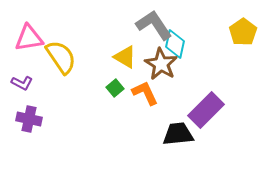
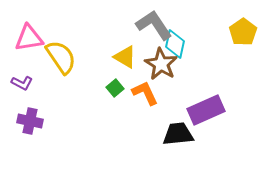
purple rectangle: rotated 21 degrees clockwise
purple cross: moved 1 px right, 2 px down
